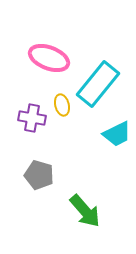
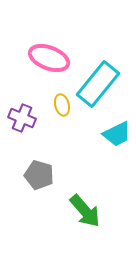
purple cross: moved 10 px left; rotated 12 degrees clockwise
